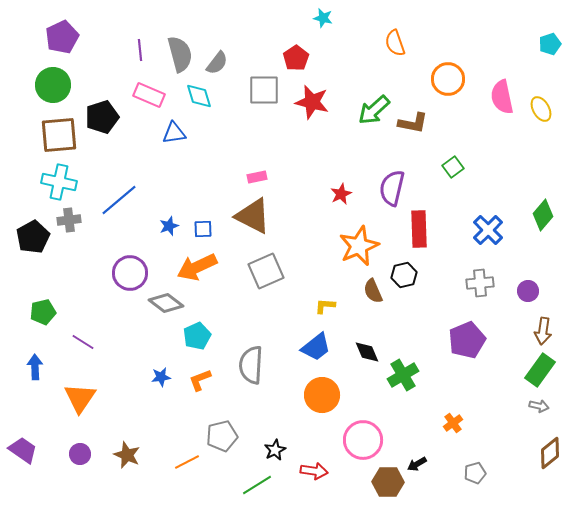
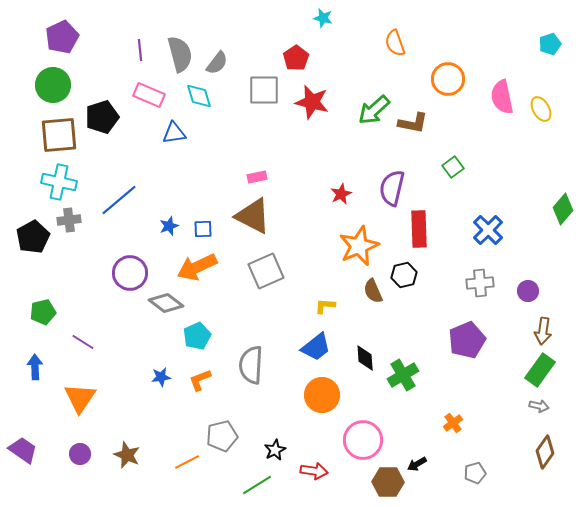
green diamond at (543, 215): moved 20 px right, 6 px up
black diamond at (367, 352): moved 2 px left, 6 px down; rotated 20 degrees clockwise
brown diamond at (550, 453): moved 5 px left, 1 px up; rotated 16 degrees counterclockwise
